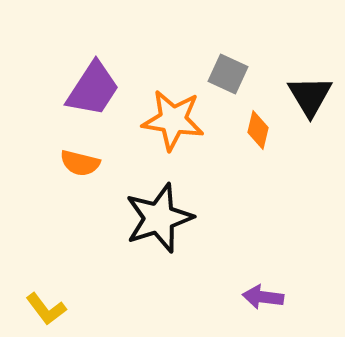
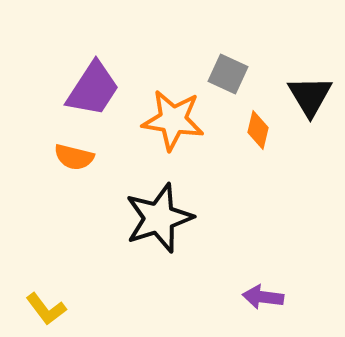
orange semicircle: moved 6 px left, 6 px up
